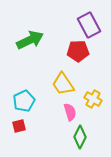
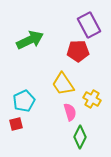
yellow cross: moved 1 px left
red square: moved 3 px left, 2 px up
